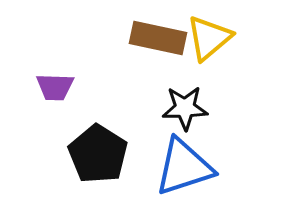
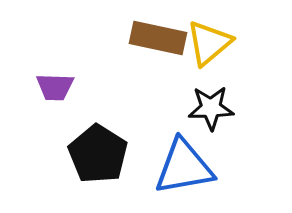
yellow triangle: moved 5 px down
black star: moved 26 px right
blue triangle: rotated 8 degrees clockwise
